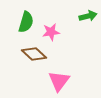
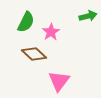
green semicircle: rotated 10 degrees clockwise
pink star: rotated 24 degrees counterclockwise
